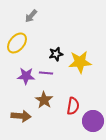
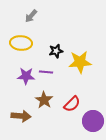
yellow ellipse: moved 4 px right; rotated 55 degrees clockwise
black star: moved 3 px up
purple line: moved 1 px up
red semicircle: moved 1 px left, 2 px up; rotated 36 degrees clockwise
